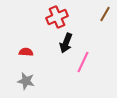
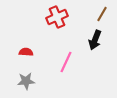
brown line: moved 3 px left
black arrow: moved 29 px right, 3 px up
pink line: moved 17 px left
gray star: rotated 18 degrees counterclockwise
